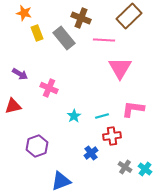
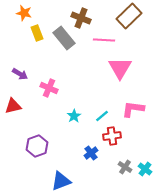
cyan line: rotated 24 degrees counterclockwise
